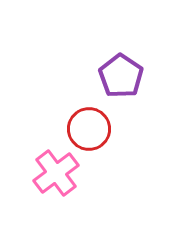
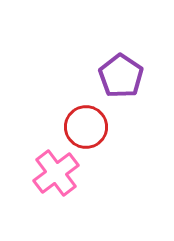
red circle: moved 3 px left, 2 px up
